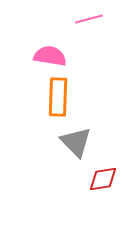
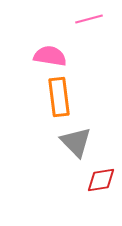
orange rectangle: moved 1 px right; rotated 9 degrees counterclockwise
red diamond: moved 2 px left, 1 px down
